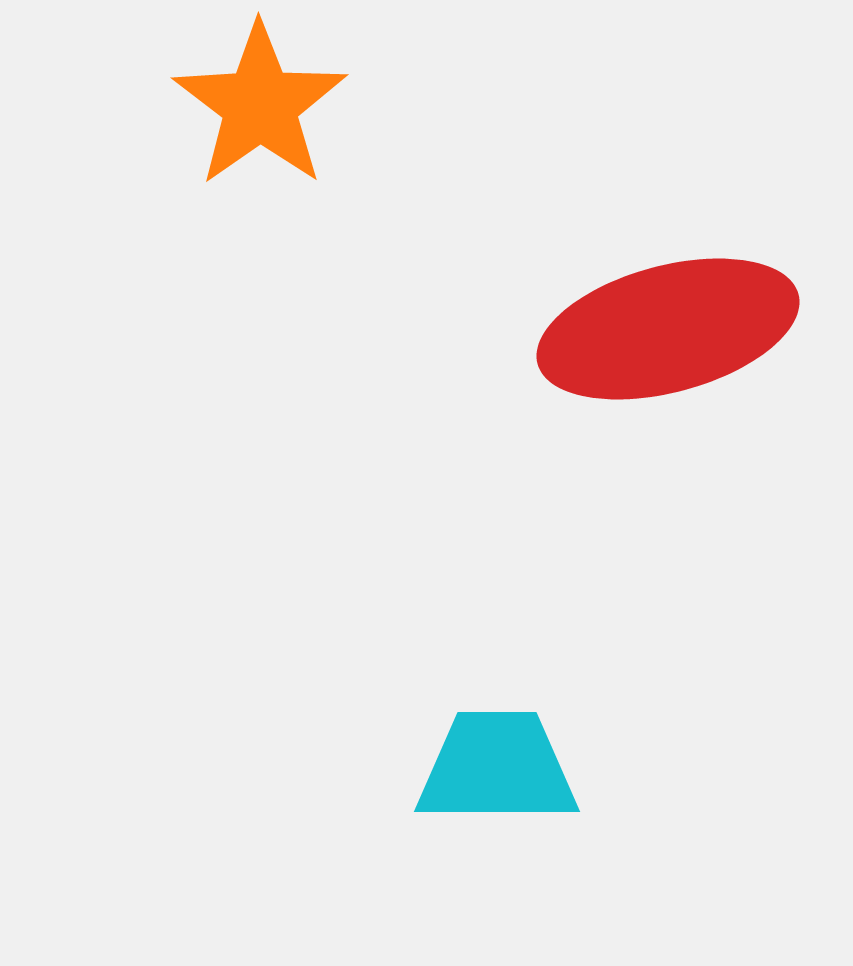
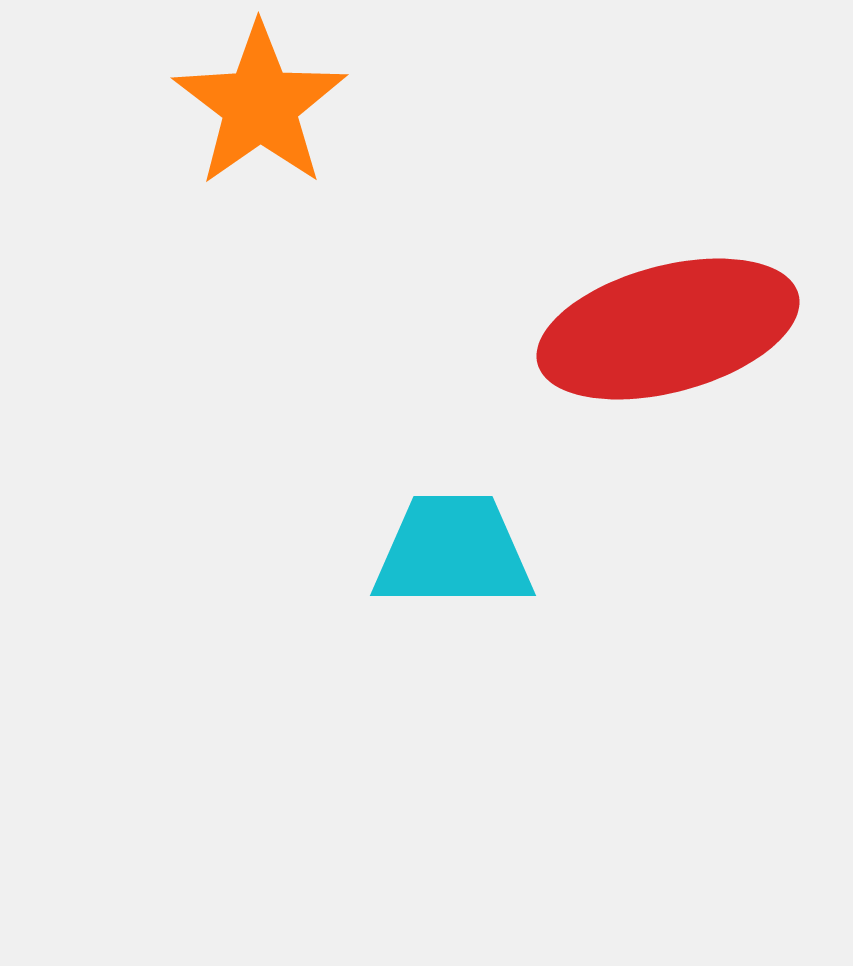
cyan trapezoid: moved 44 px left, 216 px up
